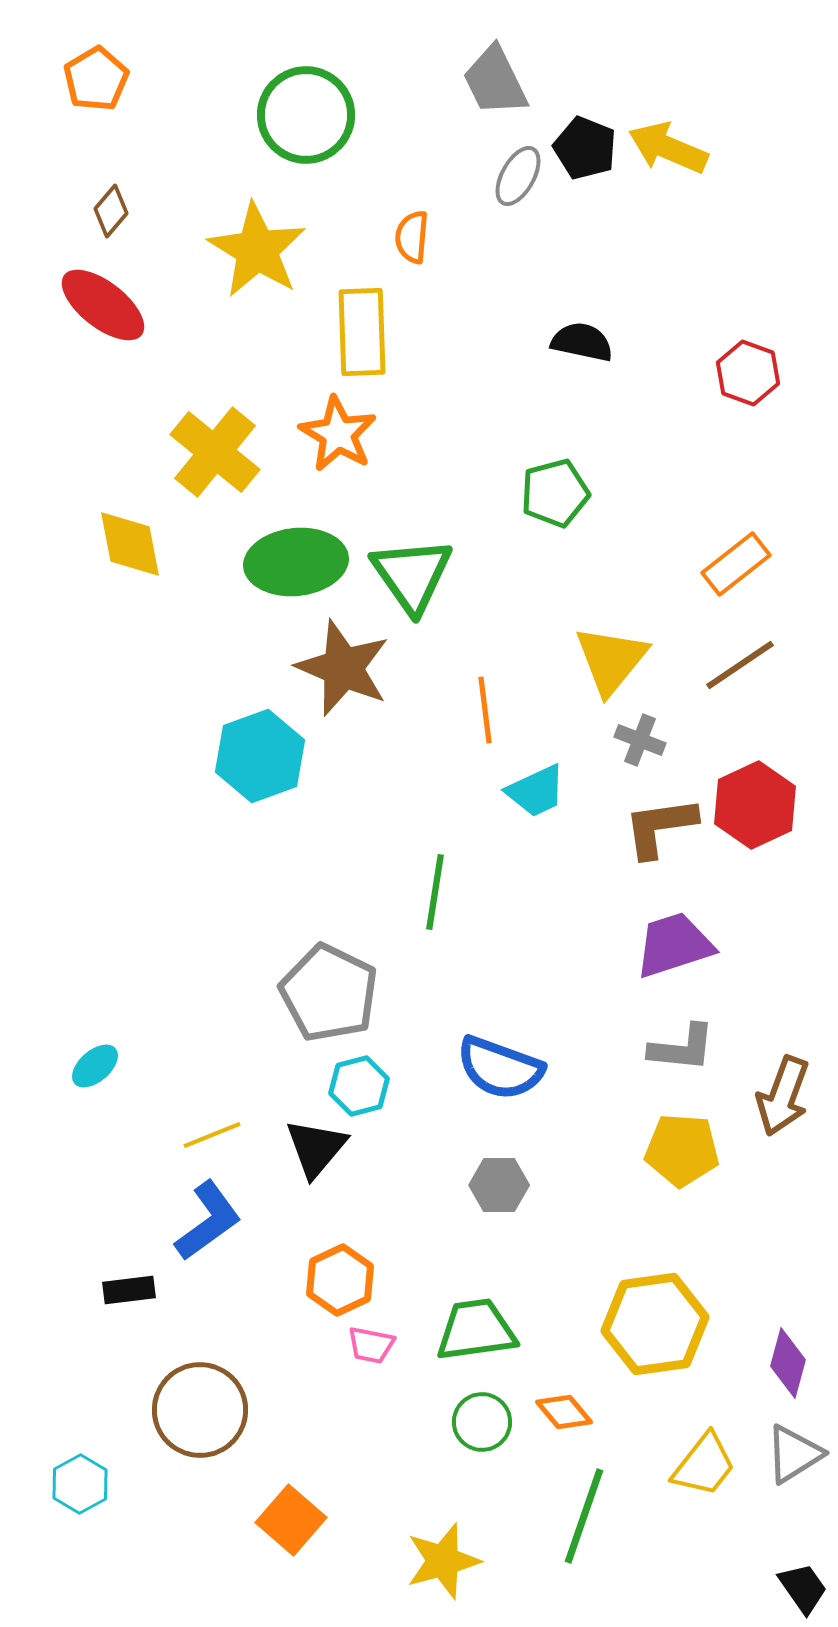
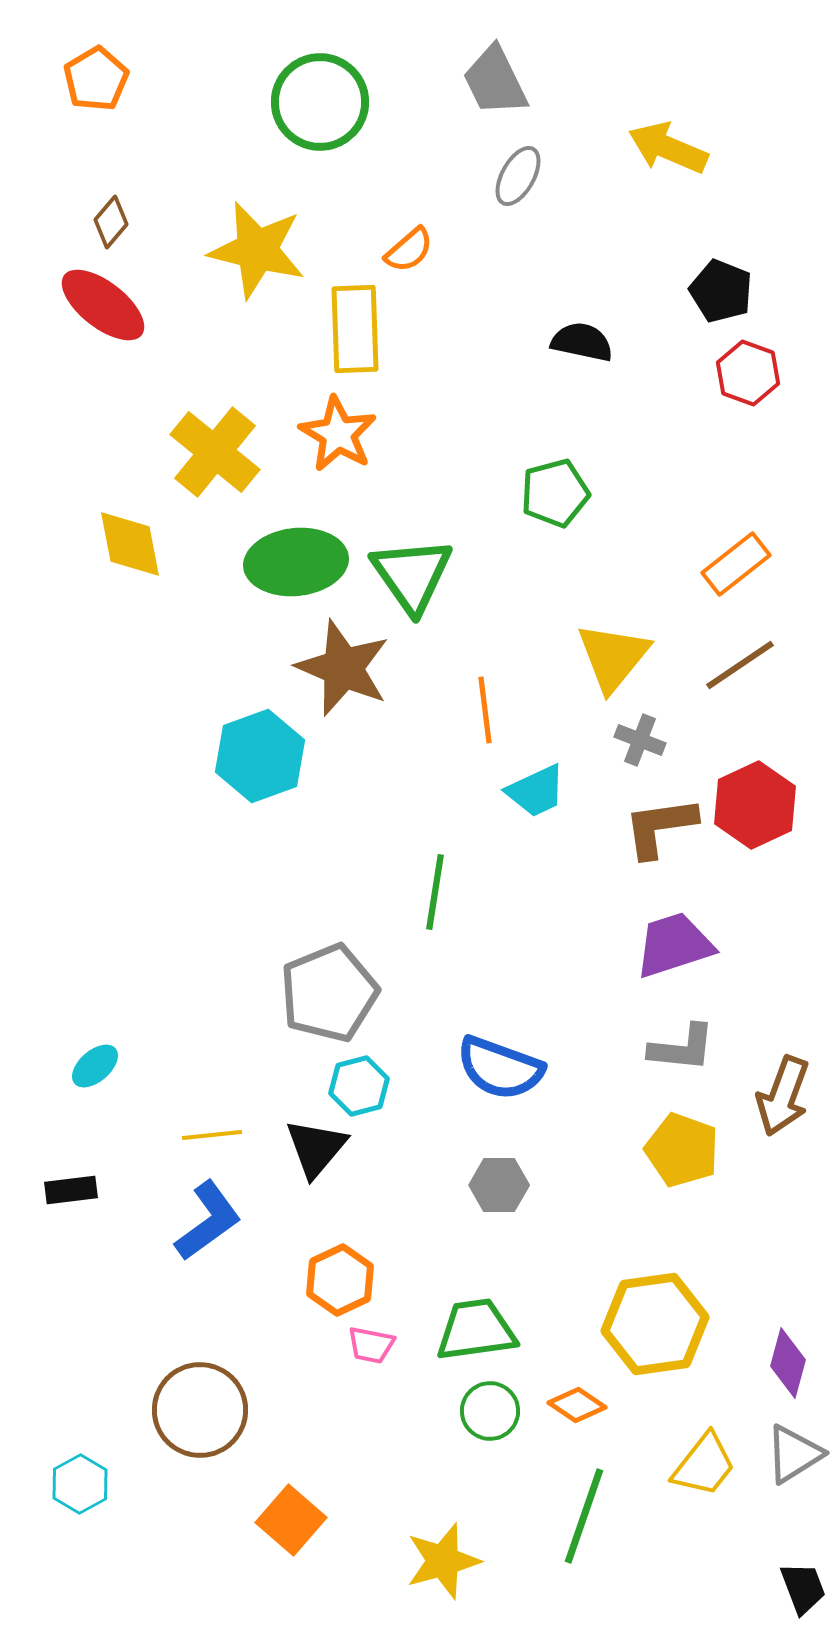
green circle at (306, 115): moved 14 px right, 13 px up
black pentagon at (585, 148): moved 136 px right, 143 px down
brown diamond at (111, 211): moved 11 px down
orange semicircle at (412, 237): moved 3 px left, 13 px down; rotated 136 degrees counterclockwise
yellow star at (257, 250): rotated 18 degrees counterclockwise
yellow rectangle at (362, 332): moved 7 px left, 3 px up
yellow triangle at (611, 660): moved 2 px right, 3 px up
gray pentagon at (329, 993): rotated 24 degrees clockwise
yellow line at (212, 1135): rotated 16 degrees clockwise
yellow pentagon at (682, 1150): rotated 16 degrees clockwise
black rectangle at (129, 1290): moved 58 px left, 100 px up
orange diamond at (564, 1412): moved 13 px right, 7 px up; rotated 16 degrees counterclockwise
green circle at (482, 1422): moved 8 px right, 11 px up
black trapezoid at (803, 1588): rotated 14 degrees clockwise
